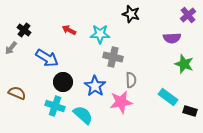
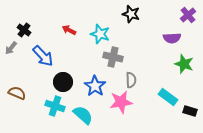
cyan star: rotated 18 degrees clockwise
blue arrow: moved 4 px left, 2 px up; rotated 15 degrees clockwise
